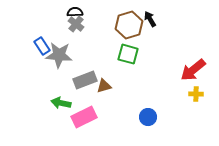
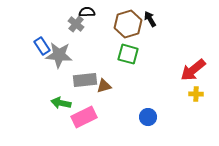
black semicircle: moved 12 px right
brown hexagon: moved 1 px left, 1 px up
gray rectangle: rotated 15 degrees clockwise
